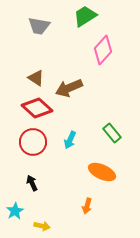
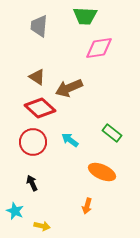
green trapezoid: rotated 145 degrees counterclockwise
gray trapezoid: rotated 85 degrees clockwise
pink diamond: moved 4 px left, 2 px up; rotated 40 degrees clockwise
brown triangle: moved 1 px right, 1 px up
red diamond: moved 3 px right
green rectangle: rotated 12 degrees counterclockwise
cyan arrow: rotated 102 degrees clockwise
cyan star: rotated 18 degrees counterclockwise
